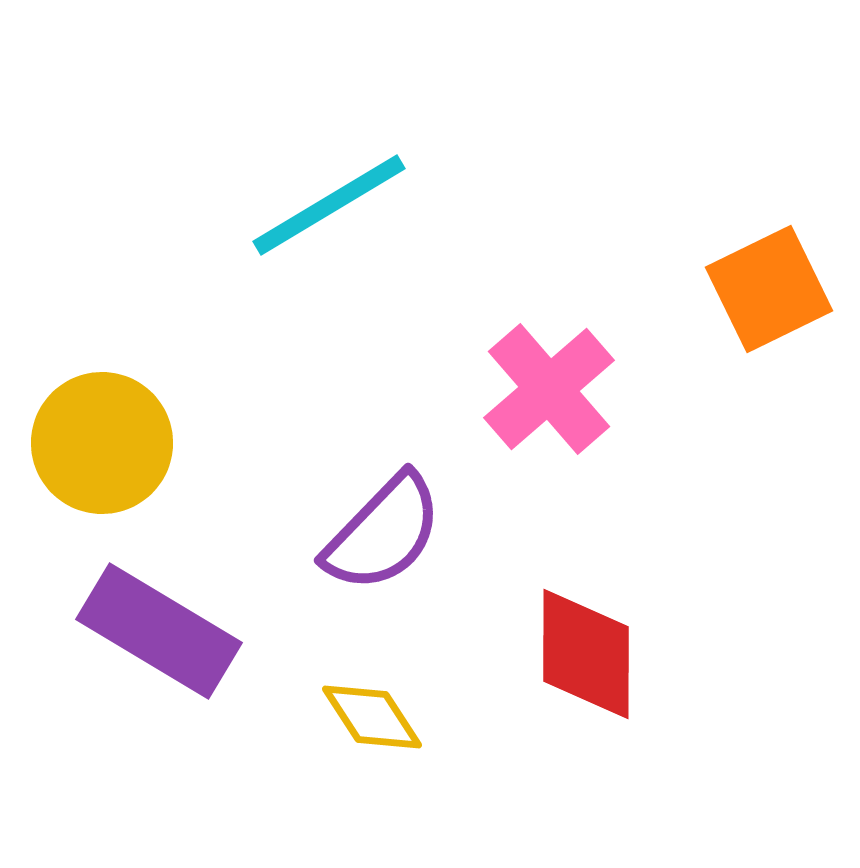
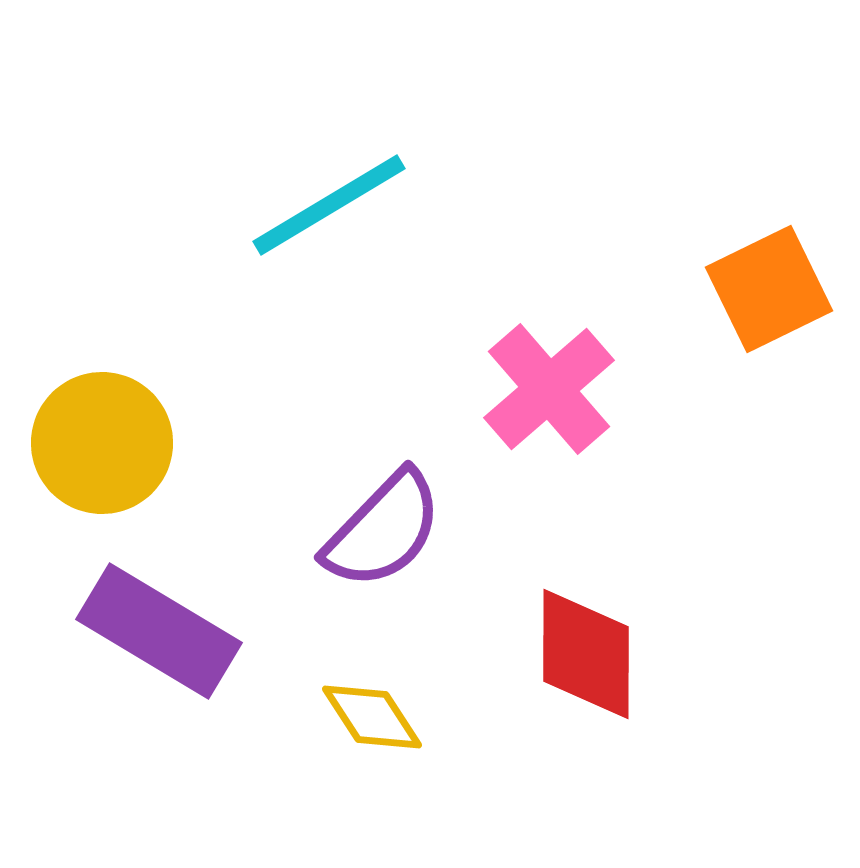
purple semicircle: moved 3 px up
